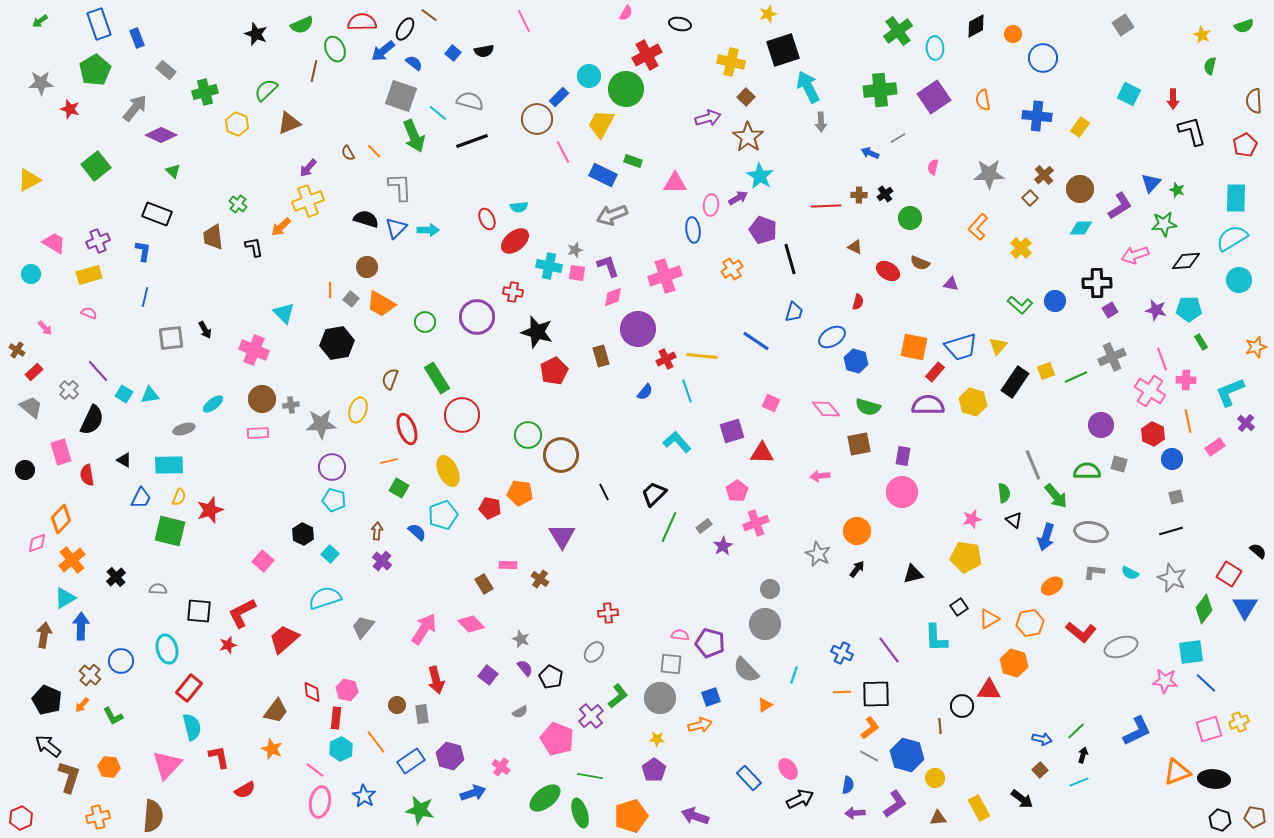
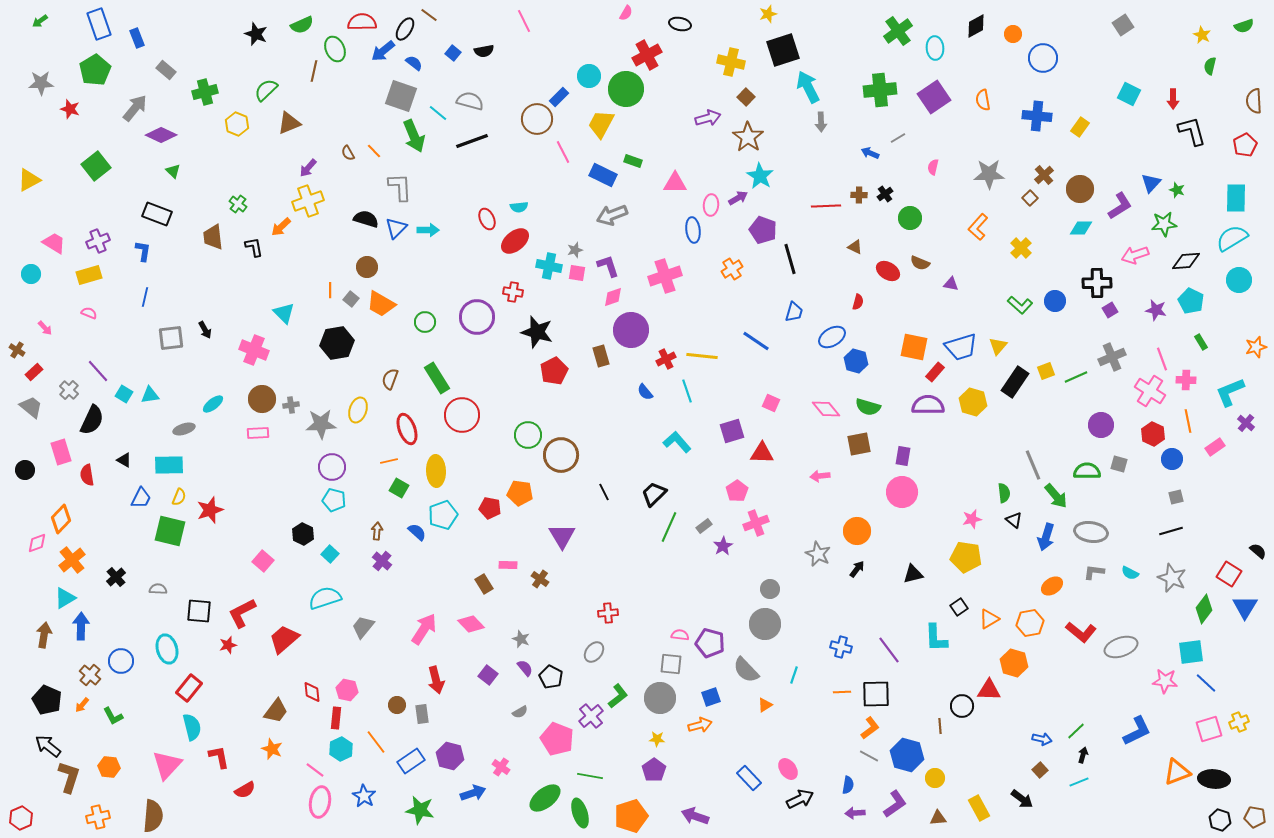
cyan pentagon at (1189, 309): moved 2 px right, 8 px up; rotated 25 degrees clockwise
purple circle at (638, 329): moved 7 px left, 1 px down
blue semicircle at (645, 392): rotated 102 degrees clockwise
yellow ellipse at (448, 471): moved 12 px left; rotated 24 degrees clockwise
blue cross at (842, 653): moved 1 px left, 6 px up; rotated 10 degrees counterclockwise
